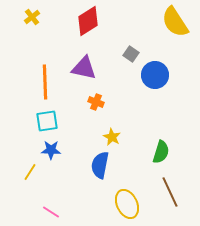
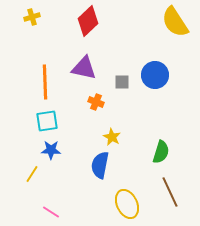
yellow cross: rotated 21 degrees clockwise
red diamond: rotated 12 degrees counterclockwise
gray square: moved 9 px left, 28 px down; rotated 35 degrees counterclockwise
yellow line: moved 2 px right, 2 px down
